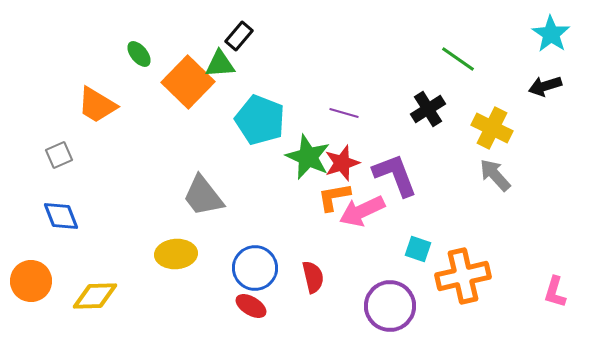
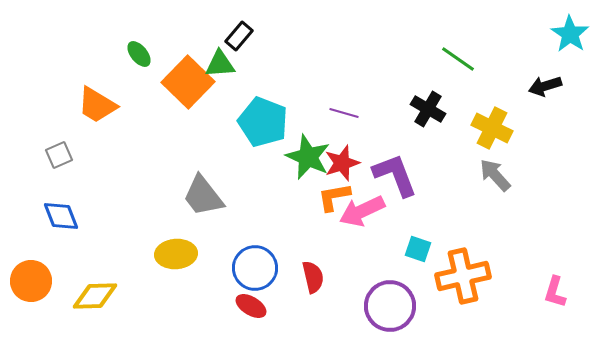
cyan star: moved 19 px right
black cross: rotated 28 degrees counterclockwise
cyan pentagon: moved 3 px right, 2 px down
